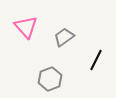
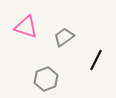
pink triangle: rotated 30 degrees counterclockwise
gray hexagon: moved 4 px left
